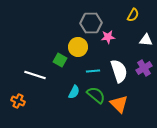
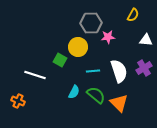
orange triangle: moved 1 px up
